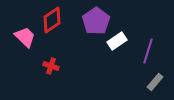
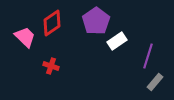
red diamond: moved 3 px down
purple line: moved 5 px down
